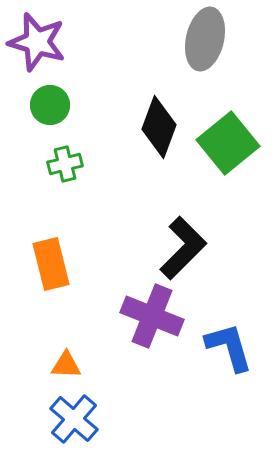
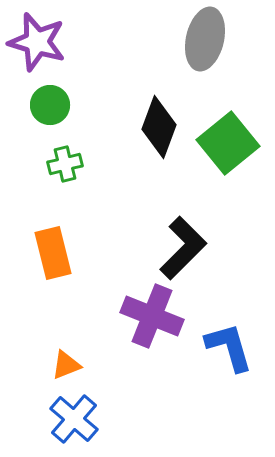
orange rectangle: moved 2 px right, 11 px up
orange triangle: rotated 24 degrees counterclockwise
